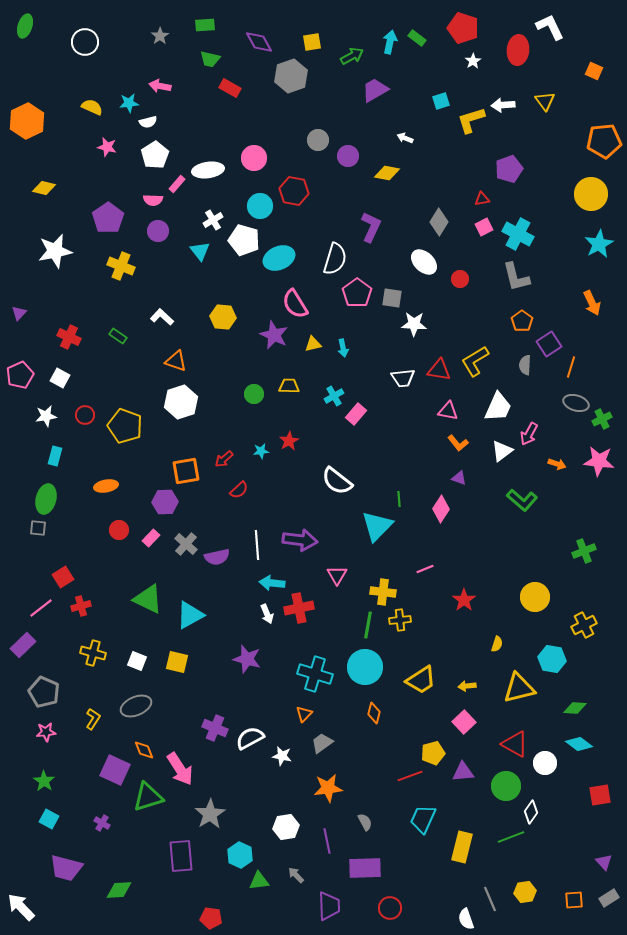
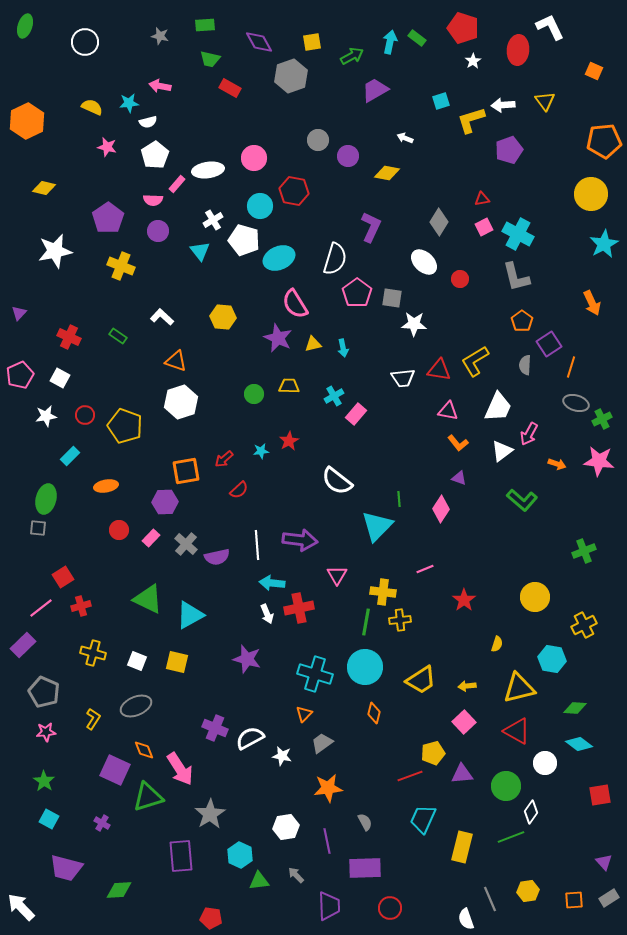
gray star at (160, 36): rotated 24 degrees counterclockwise
purple pentagon at (509, 169): moved 19 px up
cyan star at (599, 244): moved 5 px right
purple star at (274, 335): moved 4 px right, 3 px down
cyan rectangle at (55, 456): moved 15 px right; rotated 30 degrees clockwise
green line at (368, 625): moved 2 px left, 3 px up
red triangle at (515, 744): moved 2 px right, 13 px up
purple triangle at (463, 772): moved 1 px left, 2 px down
yellow hexagon at (525, 892): moved 3 px right, 1 px up
